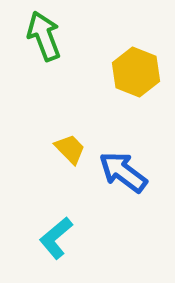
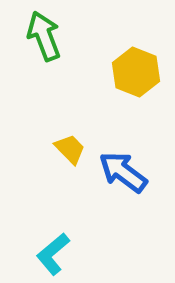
cyan L-shape: moved 3 px left, 16 px down
